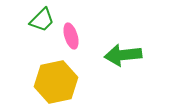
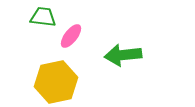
green trapezoid: moved 1 px right, 3 px up; rotated 128 degrees counterclockwise
pink ellipse: rotated 55 degrees clockwise
